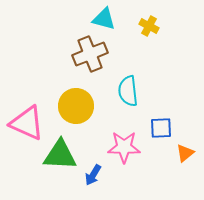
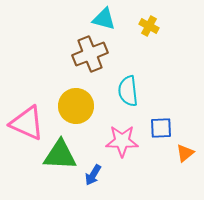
pink star: moved 2 px left, 6 px up
